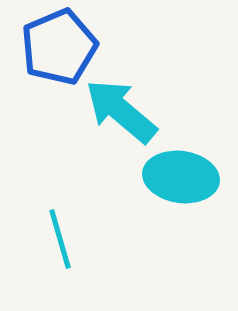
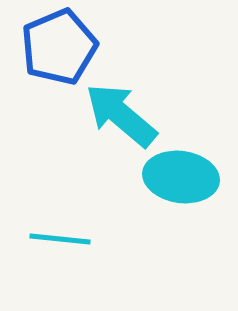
cyan arrow: moved 4 px down
cyan line: rotated 68 degrees counterclockwise
